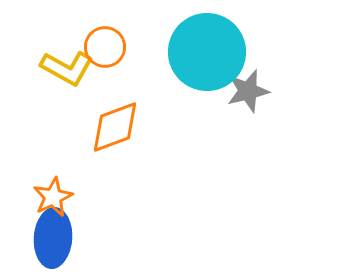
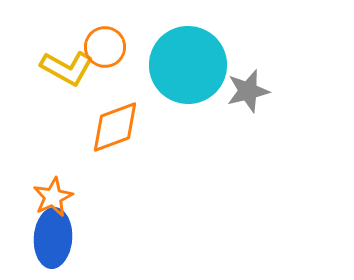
cyan circle: moved 19 px left, 13 px down
